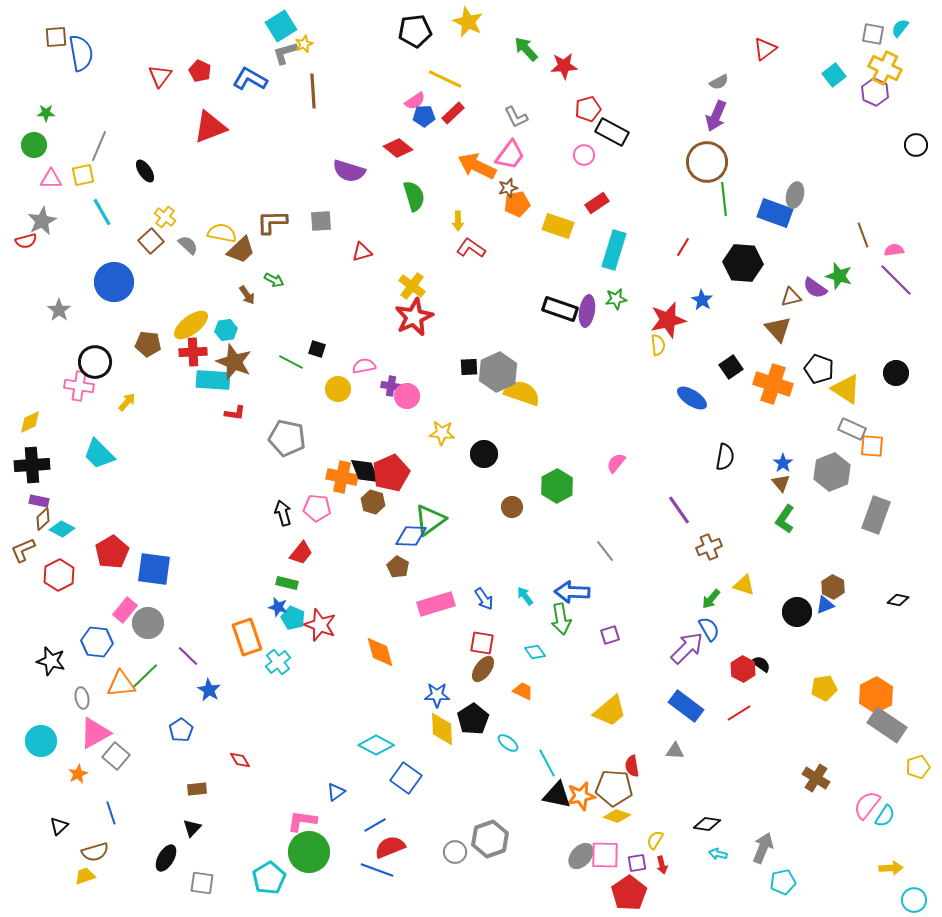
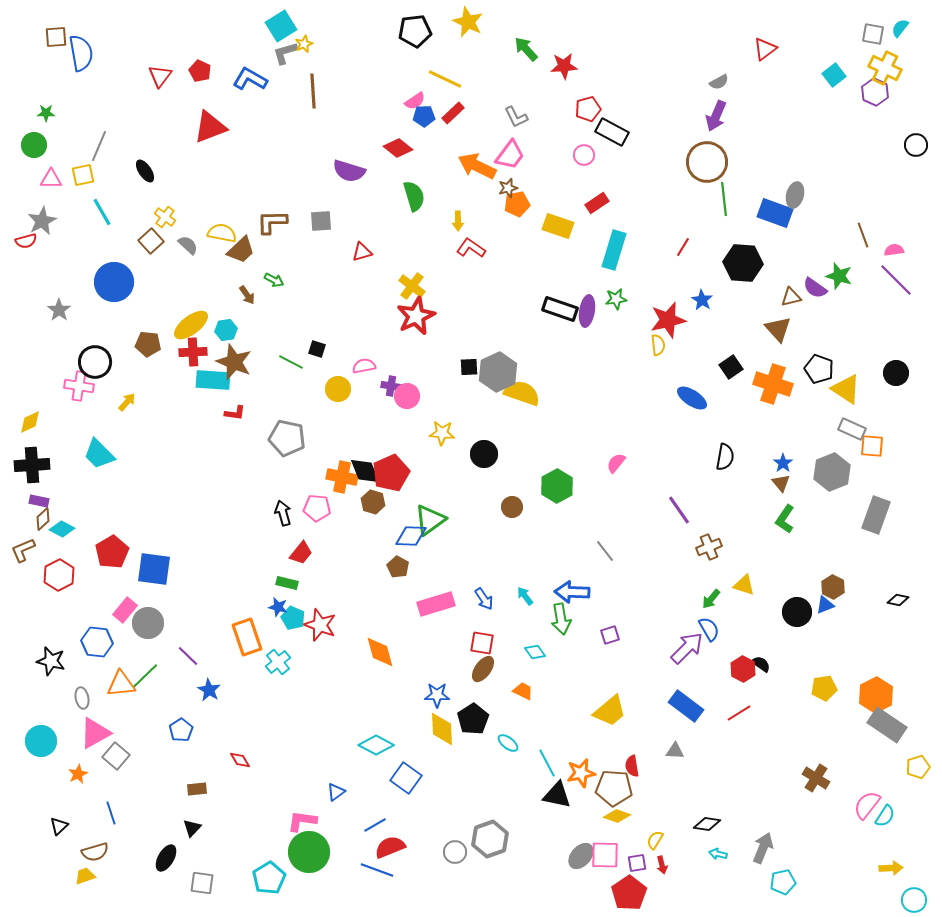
red star at (414, 317): moved 2 px right, 1 px up
orange star at (581, 796): moved 23 px up
